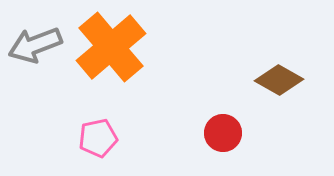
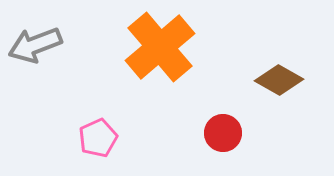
orange cross: moved 49 px right
pink pentagon: rotated 12 degrees counterclockwise
